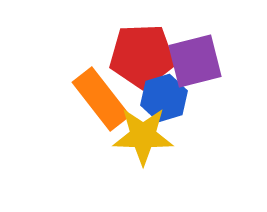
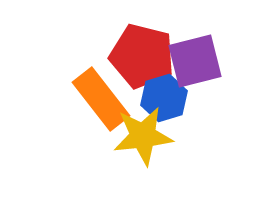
red pentagon: rotated 16 degrees clockwise
yellow star: rotated 8 degrees counterclockwise
